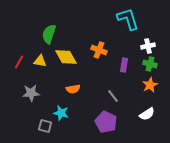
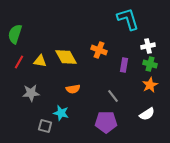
green semicircle: moved 34 px left
purple pentagon: rotated 25 degrees counterclockwise
